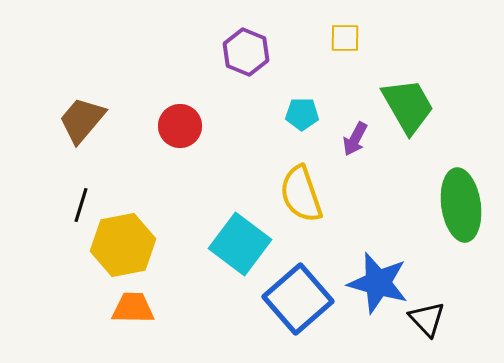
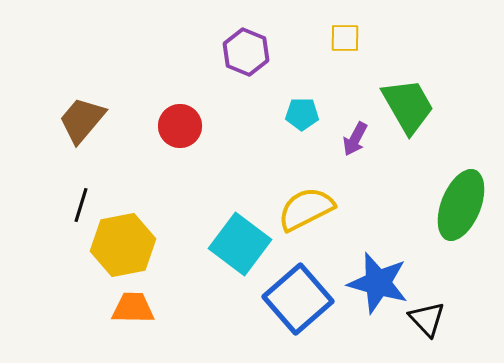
yellow semicircle: moved 5 px right, 15 px down; rotated 82 degrees clockwise
green ellipse: rotated 30 degrees clockwise
